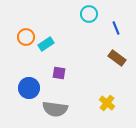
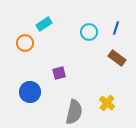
cyan circle: moved 18 px down
blue line: rotated 40 degrees clockwise
orange circle: moved 1 px left, 6 px down
cyan rectangle: moved 2 px left, 20 px up
purple square: rotated 24 degrees counterclockwise
blue circle: moved 1 px right, 4 px down
gray semicircle: moved 19 px right, 3 px down; rotated 85 degrees counterclockwise
